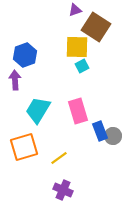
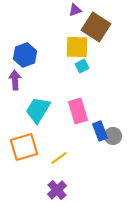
purple cross: moved 6 px left; rotated 24 degrees clockwise
